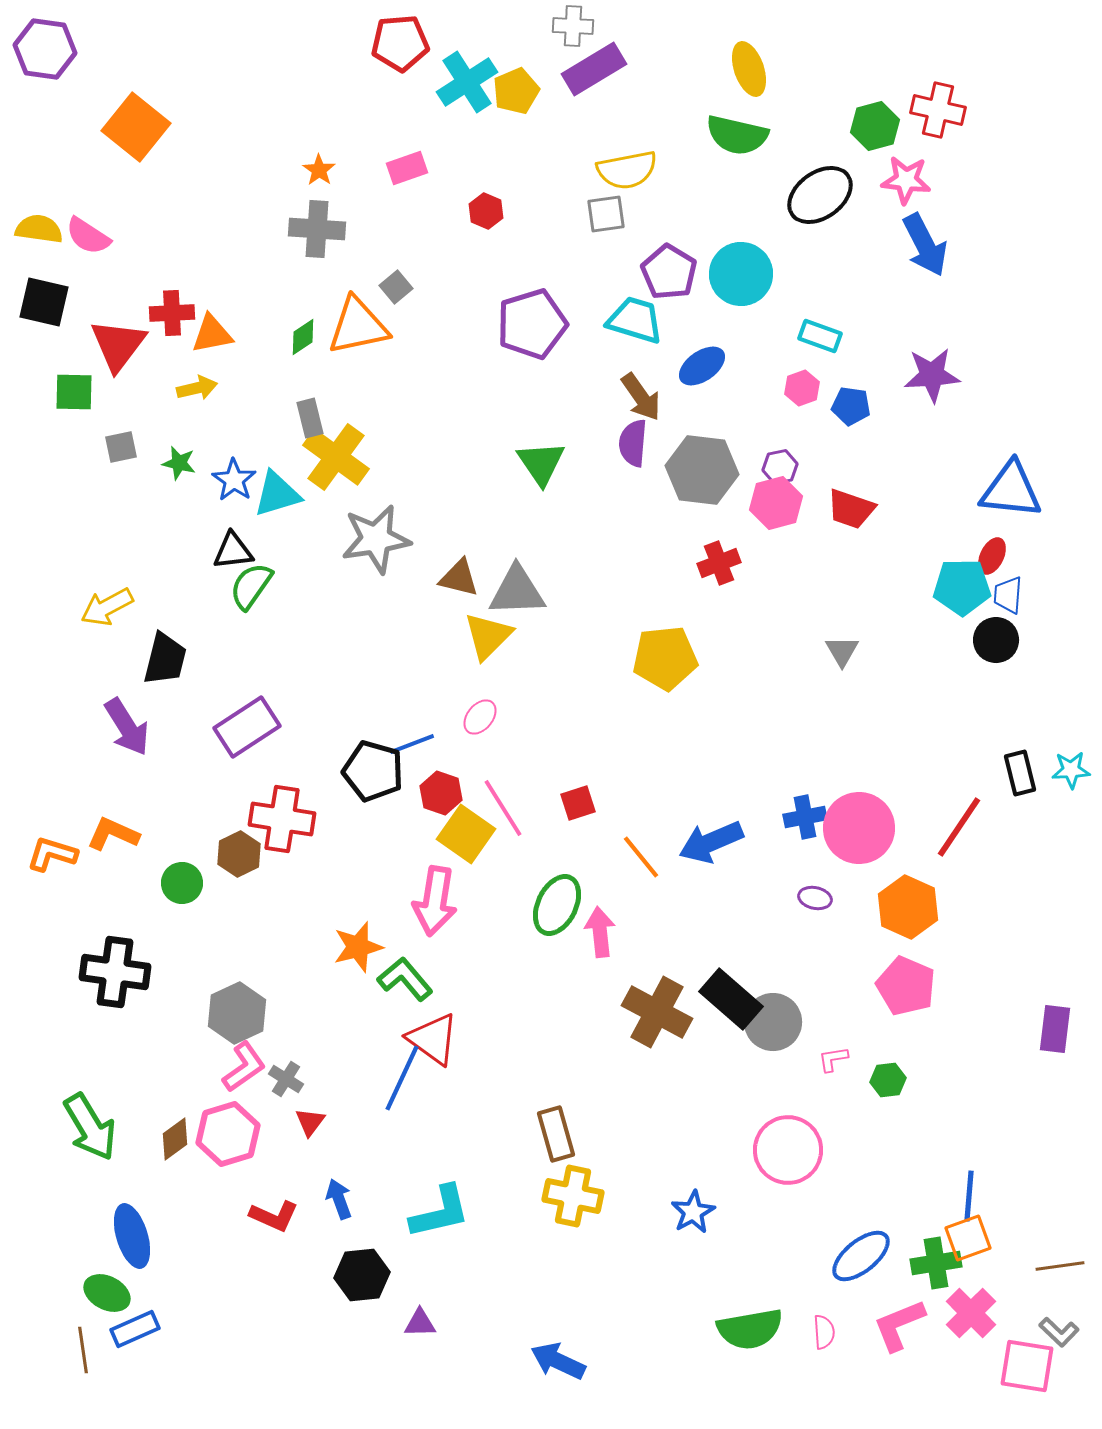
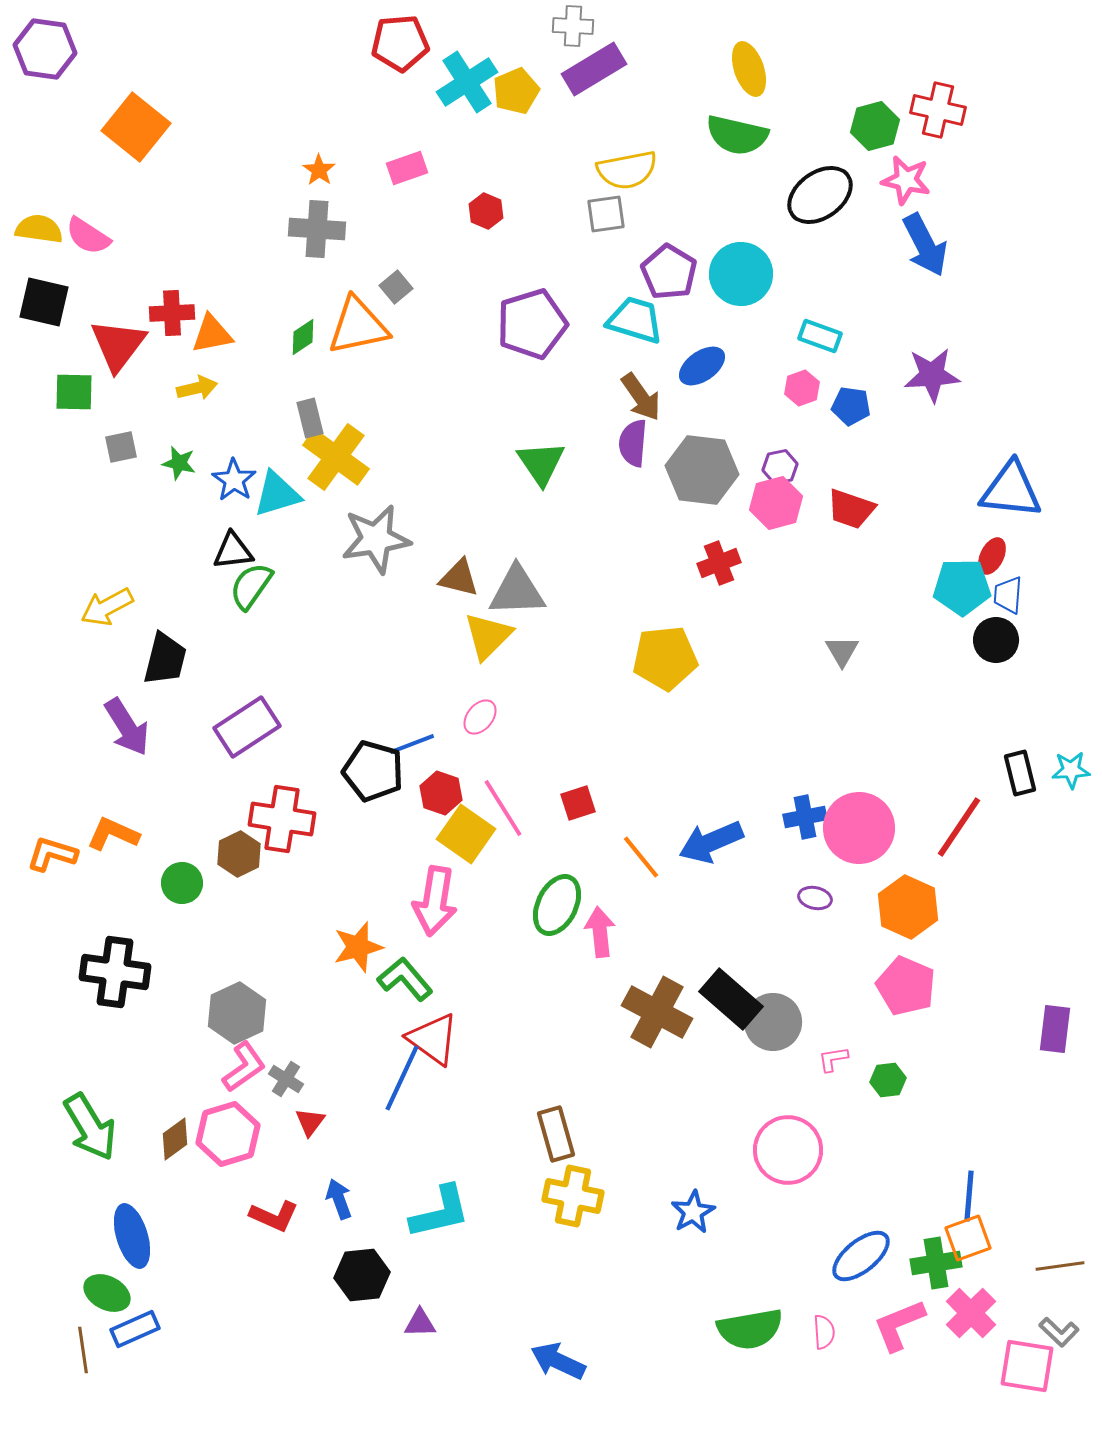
pink star at (906, 180): rotated 6 degrees clockwise
